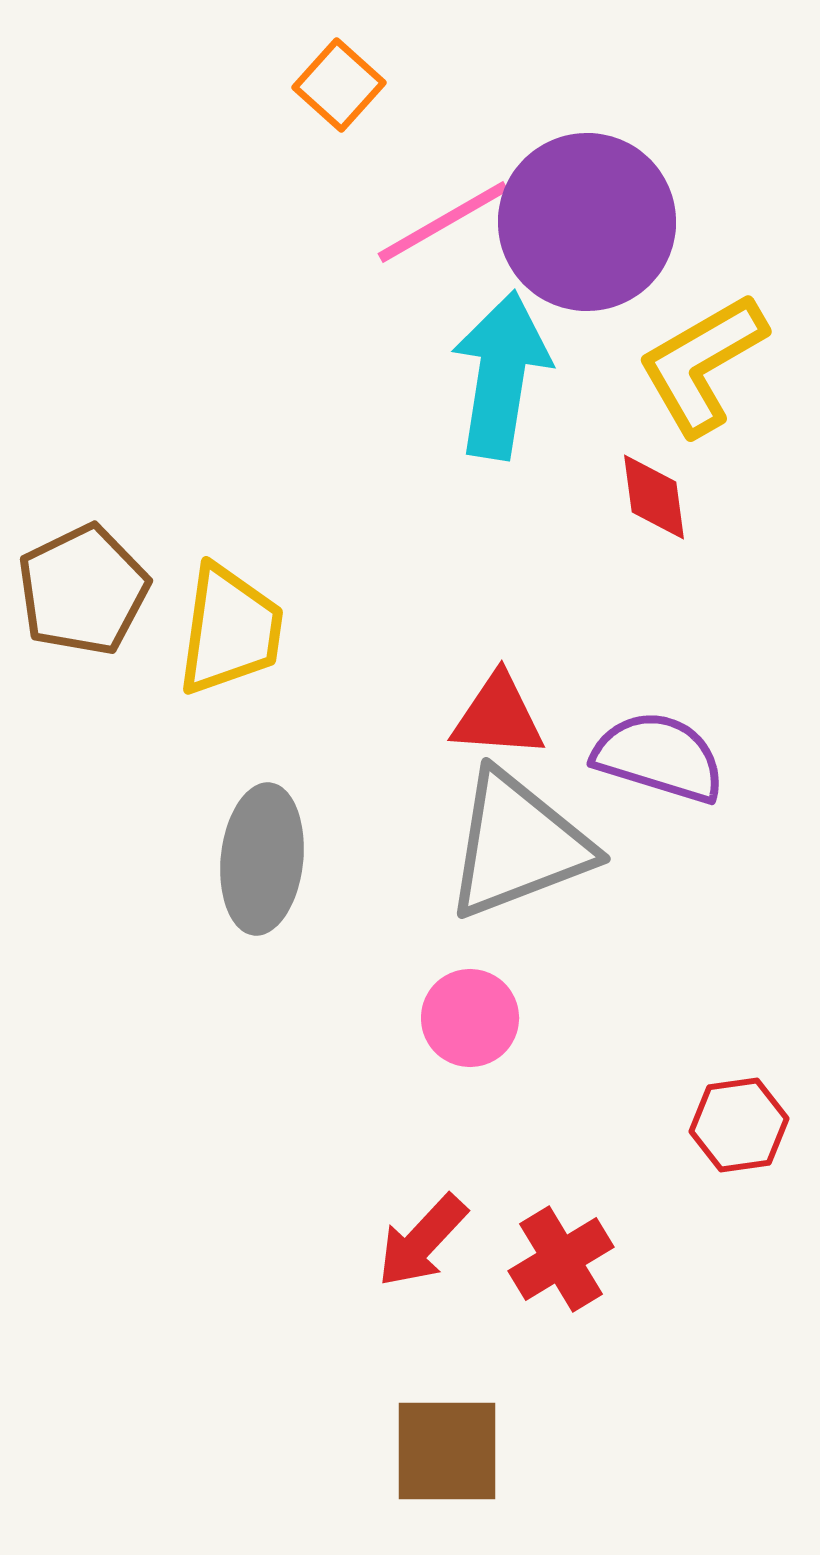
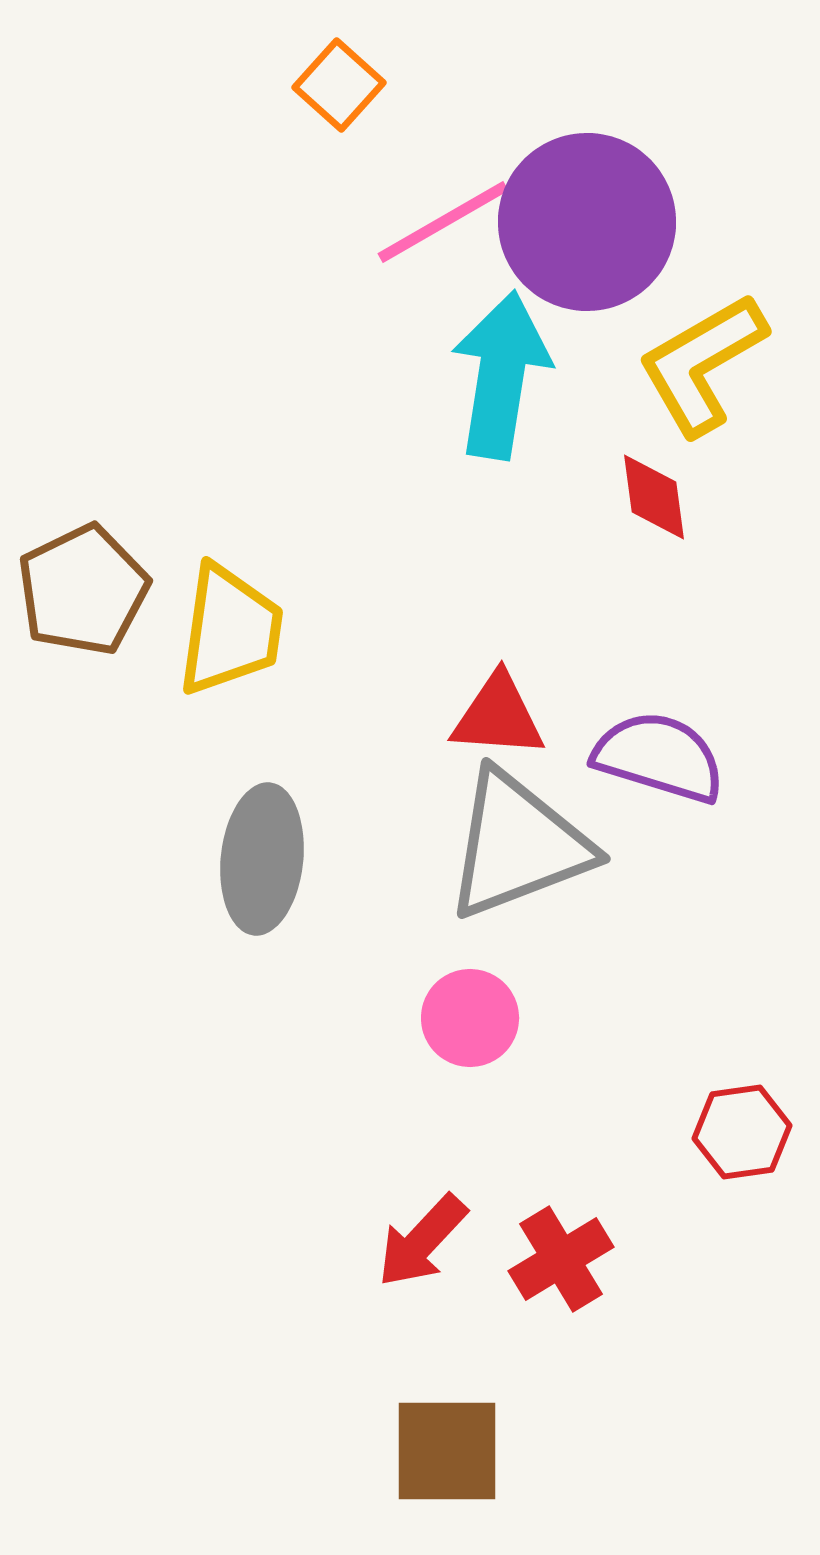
red hexagon: moved 3 px right, 7 px down
